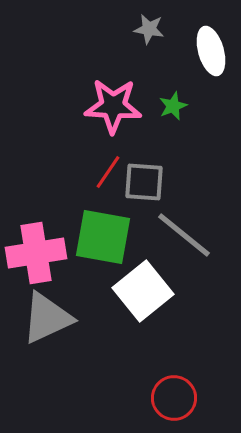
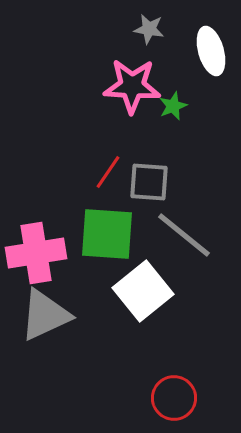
pink star: moved 19 px right, 20 px up
gray square: moved 5 px right
green square: moved 4 px right, 3 px up; rotated 6 degrees counterclockwise
gray triangle: moved 2 px left, 3 px up
